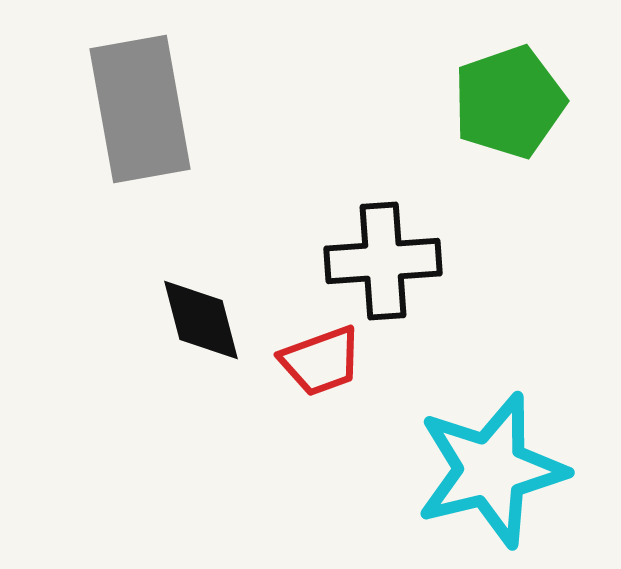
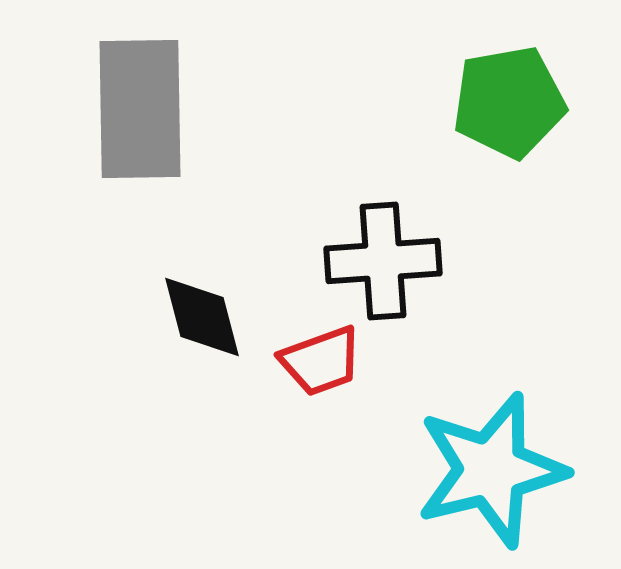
green pentagon: rotated 9 degrees clockwise
gray rectangle: rotated 9 degrees clockwise
black diamond: moved 1 px right, 3 px up
